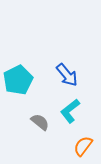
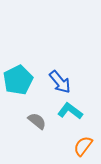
blue arrow: moved 7 px left, 7 px down
cyan L-shape: rotated 75 degrees clockwise
gray semicircle: moved 3 px left, 1 px up
